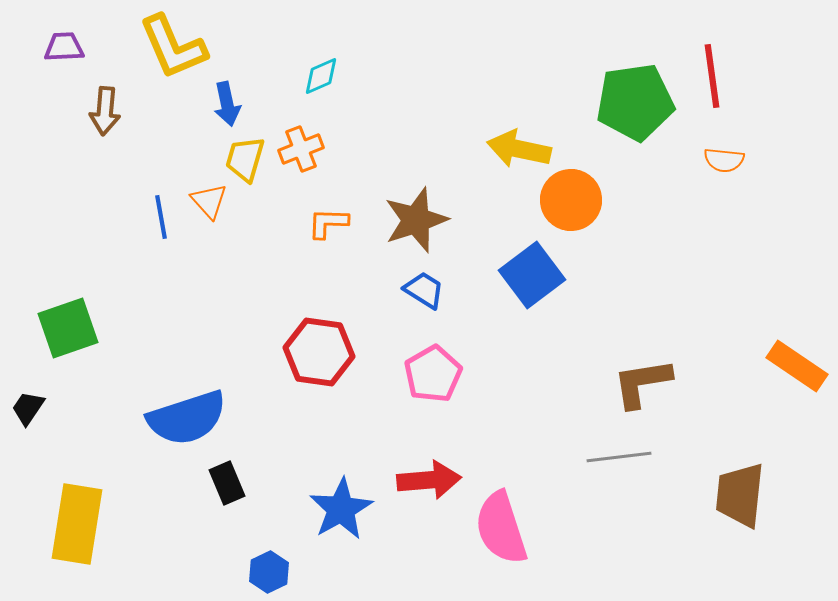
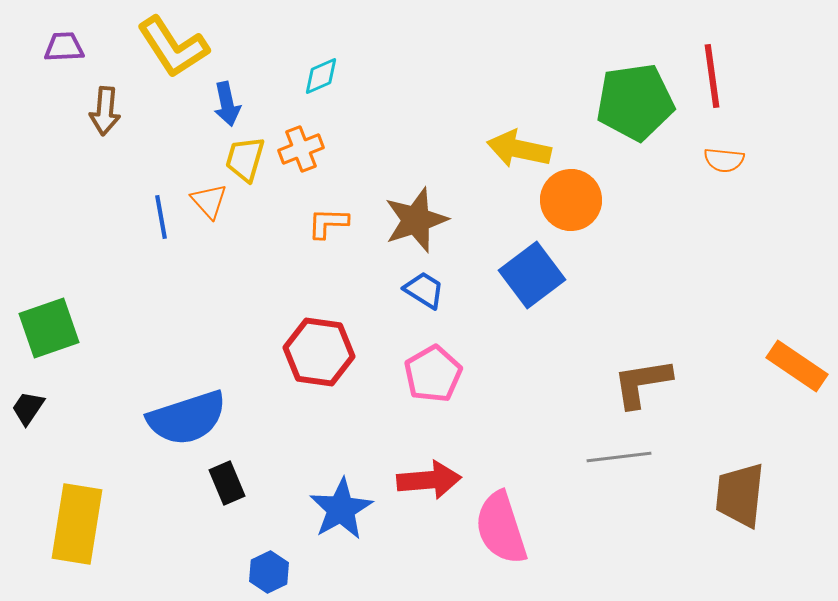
yellow L-shape: rotated 10 degrees counterclockwise
green square: moved 19 px left
